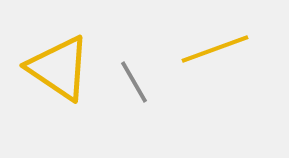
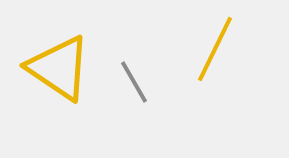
yellow line: rotated 44 degrees counterclockwise
